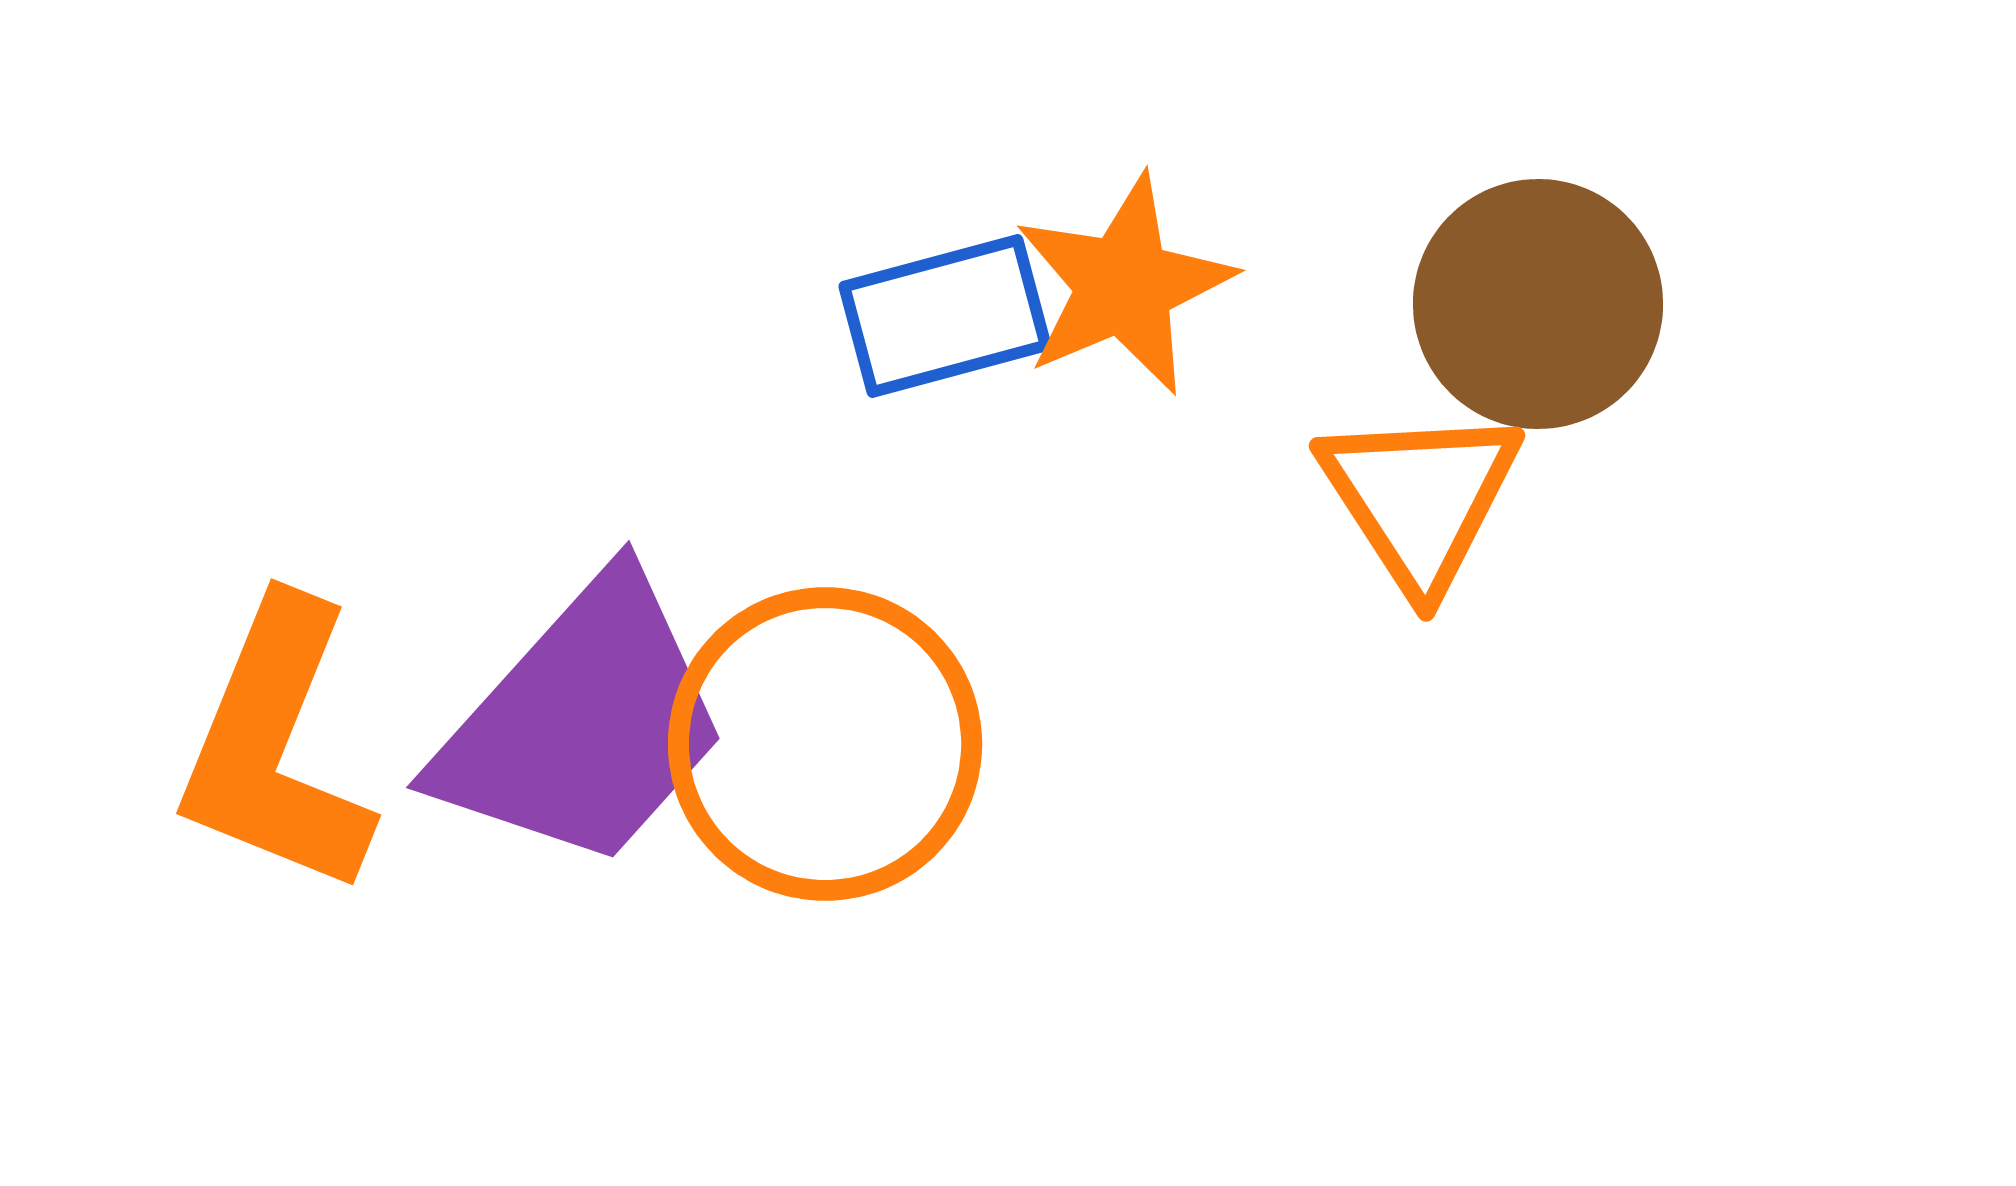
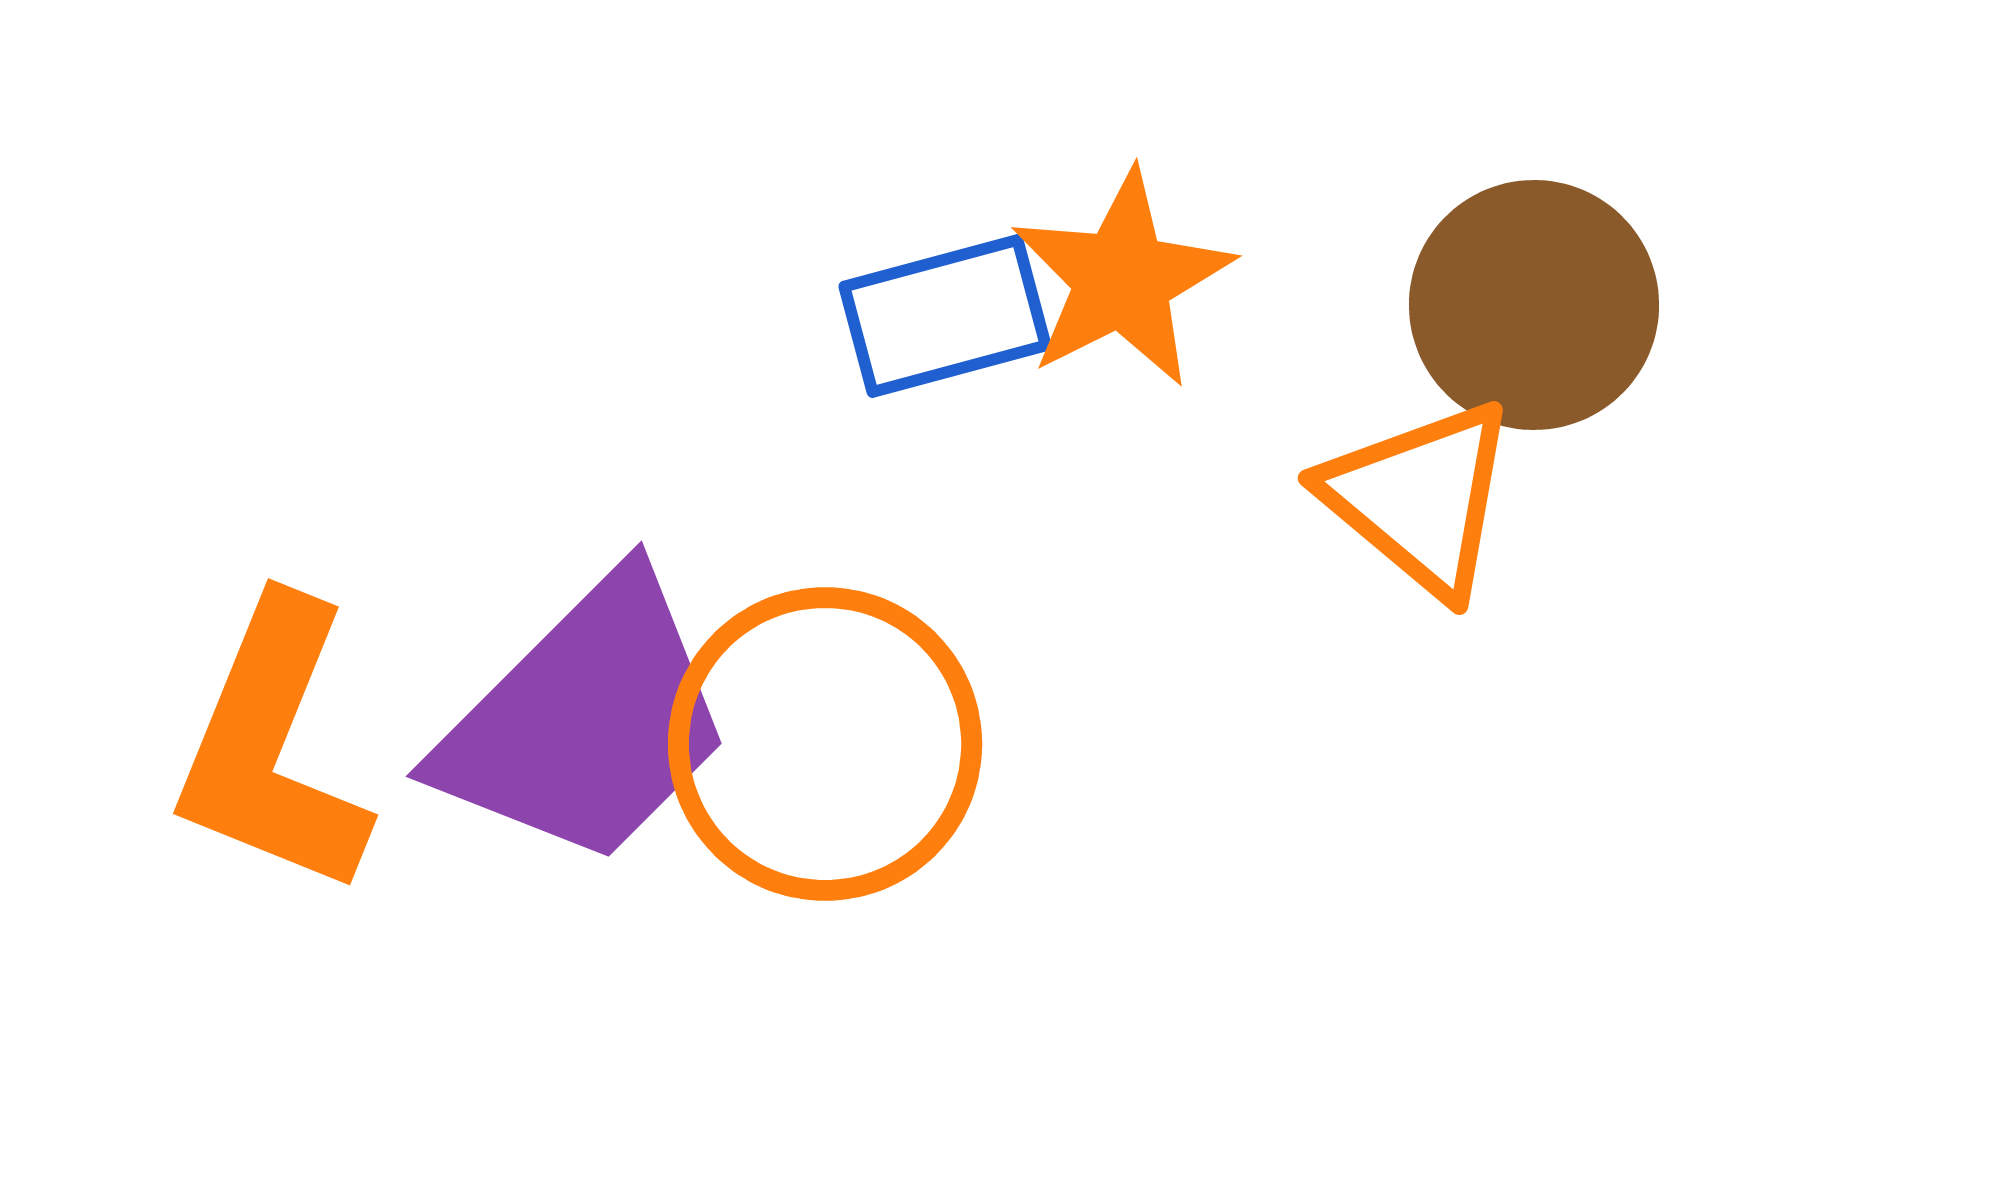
orange star: moved 2 px left, 6 px up; rotated 4 degrees counterclockwise
brown circle: moved 4 px left, 1 px down
orange triangle: rotated 17 degrees counterclockwise
purple trapezoid: moved 3 px right, 2 px up; rotated 3 degrees clockwise
orange L-shape: moved 3 px left
